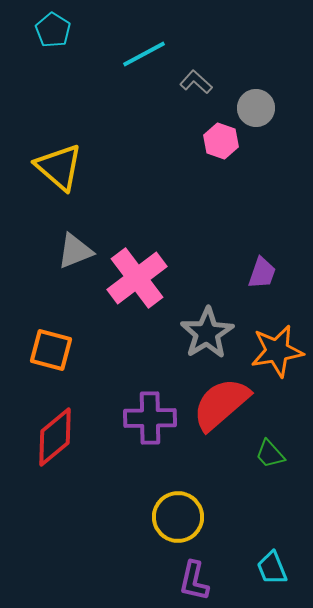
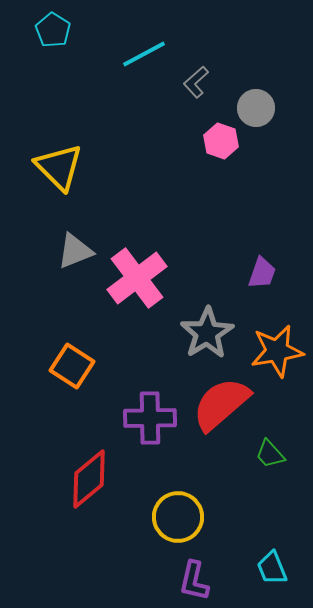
gray L-shape: rotated 84 degrees counterclockwise
yellow triangle: rotated 4 degrees clockwise
orange square: moved 21 px right, 16 px down; rotated 18 degrees clockwise
red diamond: moved 34 px right, 42 px down
